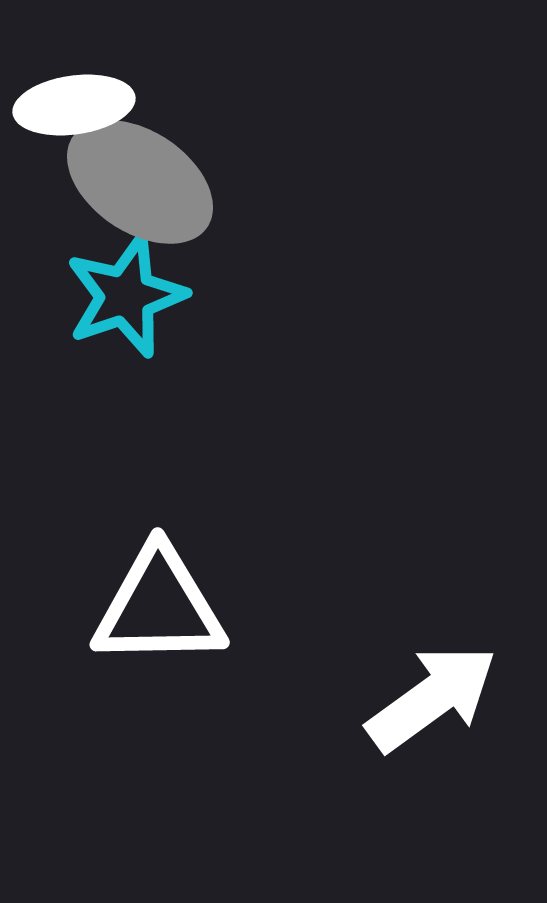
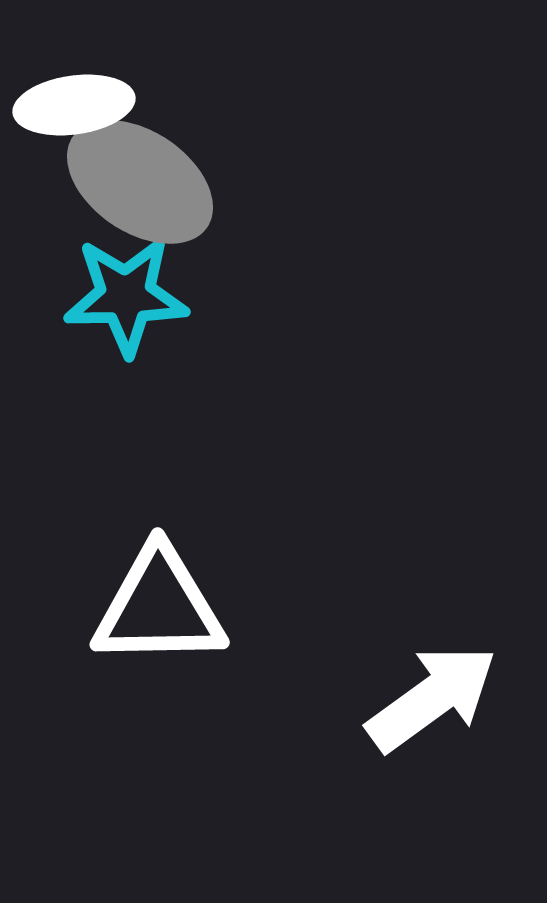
cyan star: rotated 18 degrees clockwise
